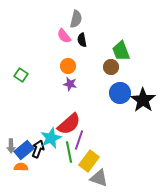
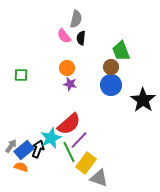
black semicircle: moved 1 px left, 2 px up; rotated 16 degrees clockwise
orange circle: moved 1 px left, 2 px down
green square: rotated 32 degrees counterclockwise
blue circle: moved 9 px left, 8 px up
purple line: rotated 24 degrees clockwise
gray arrow: rotated 144 degrees counterclockwise
green line: rotated 15 degrees counterclockwise
yellow rectangle: moved 3 px left, 2 px down
orange semicircle: rotated 16 degrees clockwise
